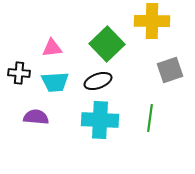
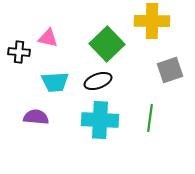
pink triangle: moved 4 px left, 10 px up; rotated 20 degrees clockwise
black cross: moved 21 px up
